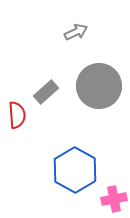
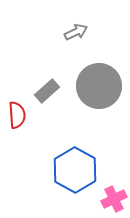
gray rectangle: moved 1 px right, 1 px up
pink cross: rotated 15 degrees counterclockwise
